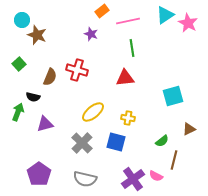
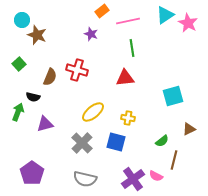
purple pentagon: moved 7 px left, 1 px up
